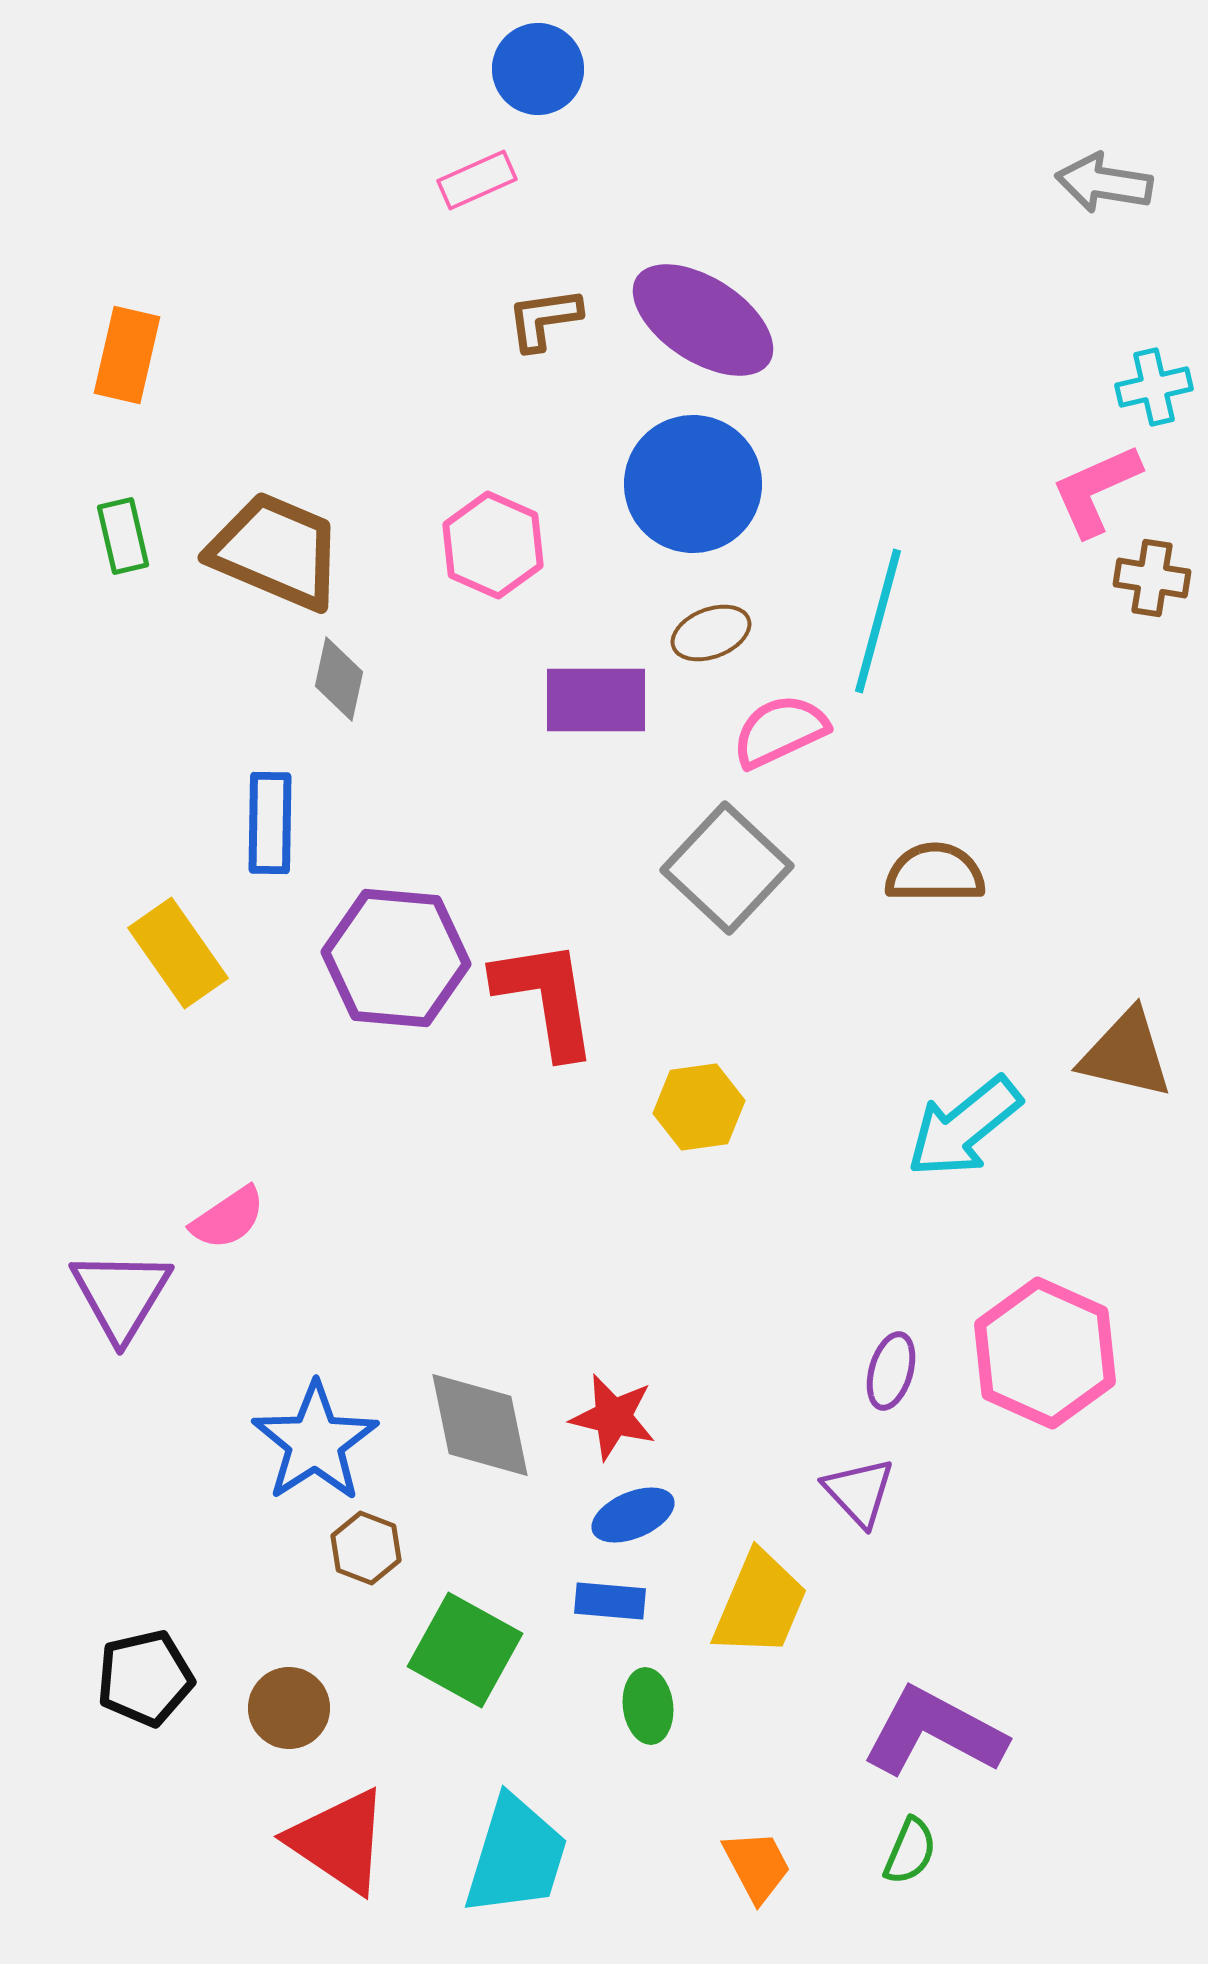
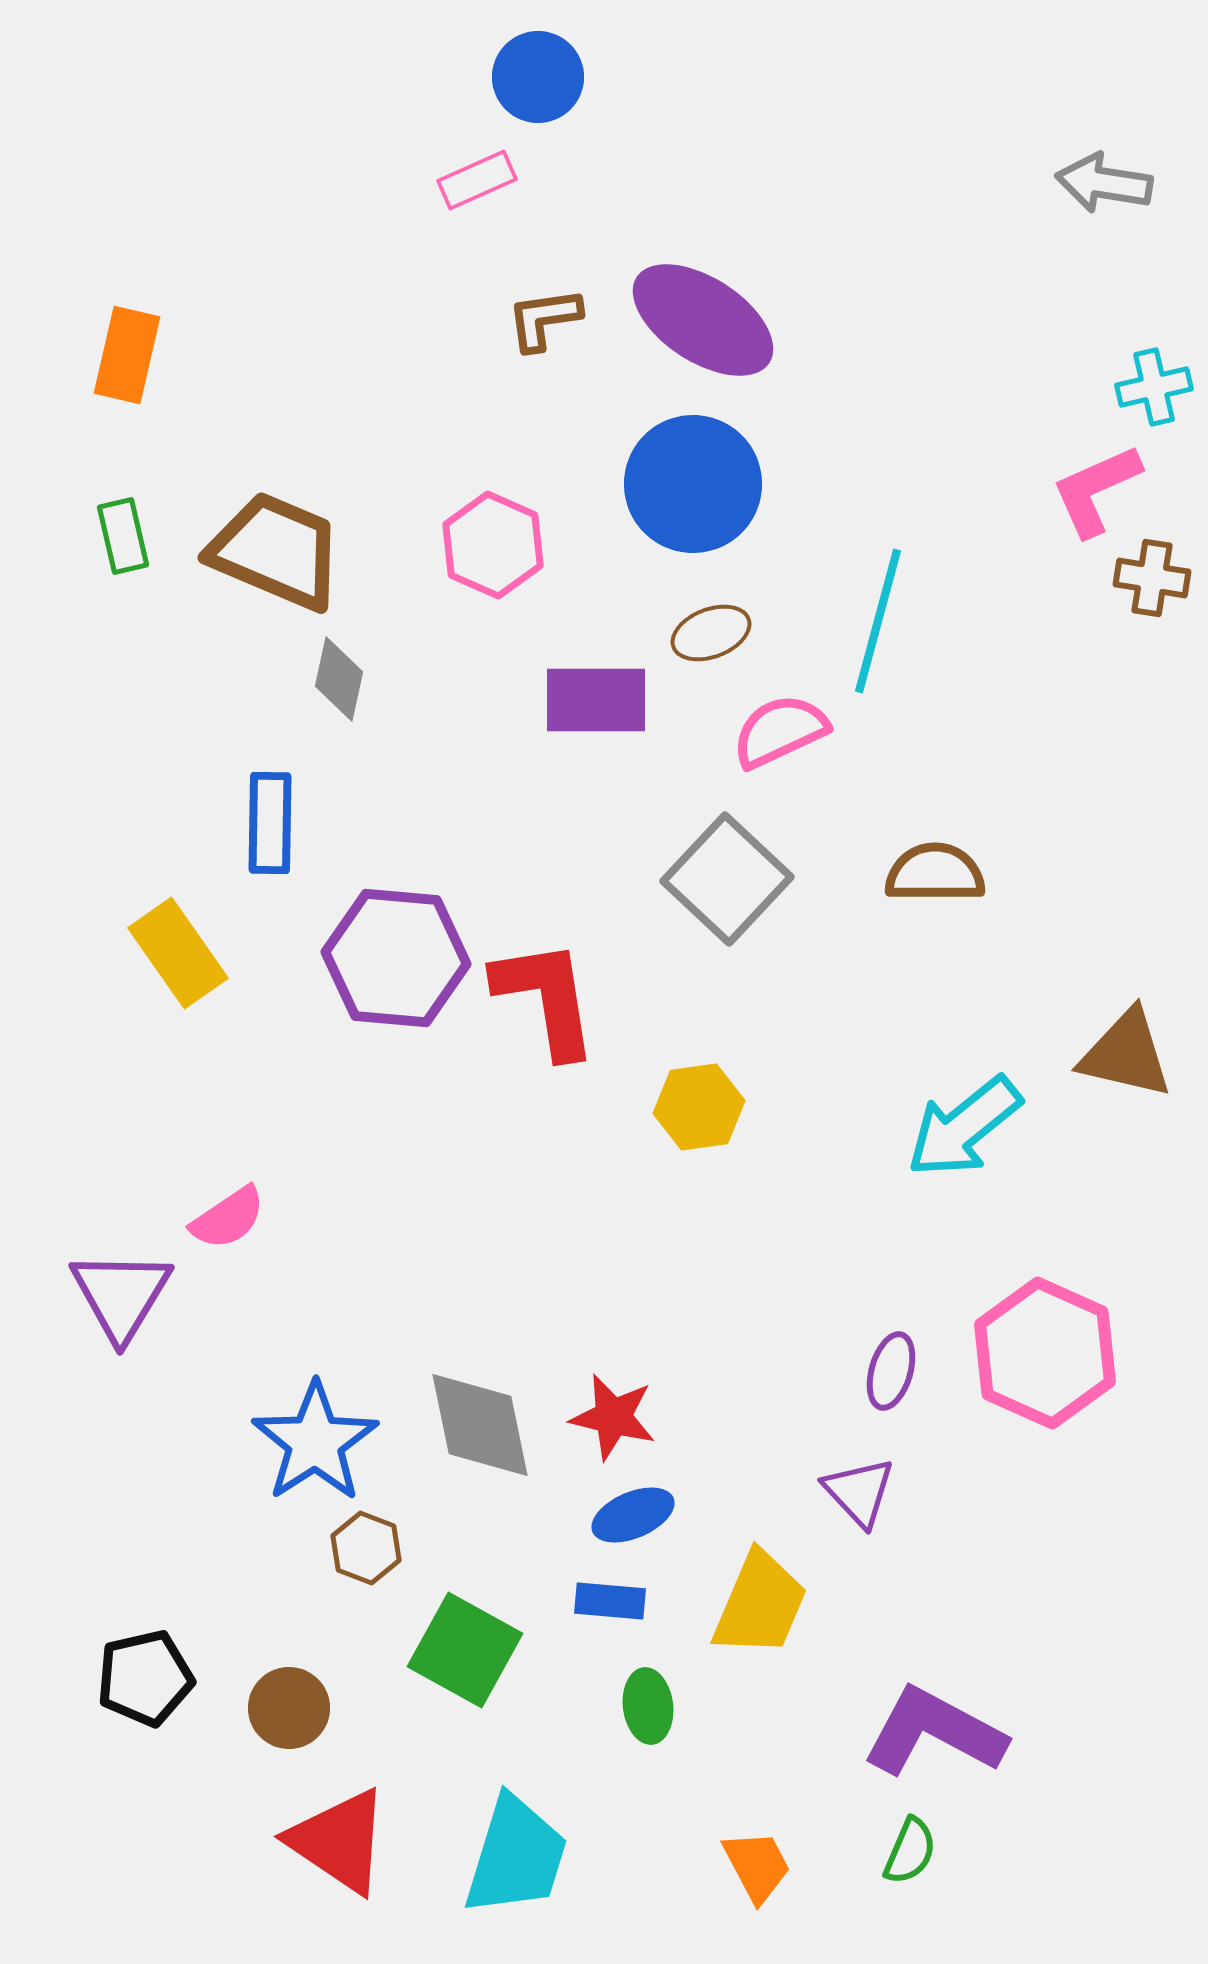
blue circle at (538, 69): moved 8 px down
gray square at (727, 868): moved 11 px down
